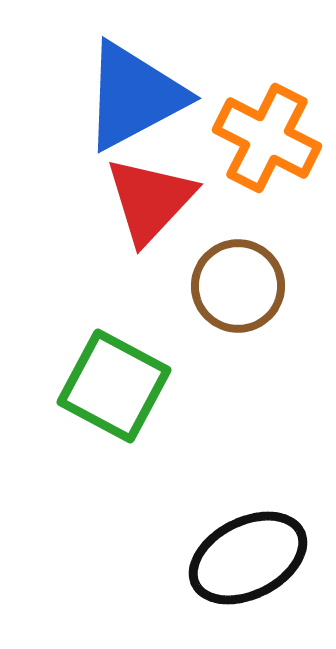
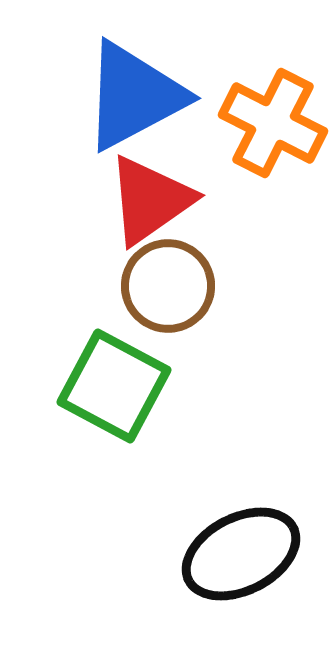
orange cross: moved 6 px right, 15 px up
red triangle: rotated 12 degrees clockwise
brown circle: moved 70 px left
black ellipse: moved 7 px left, 4 px up
